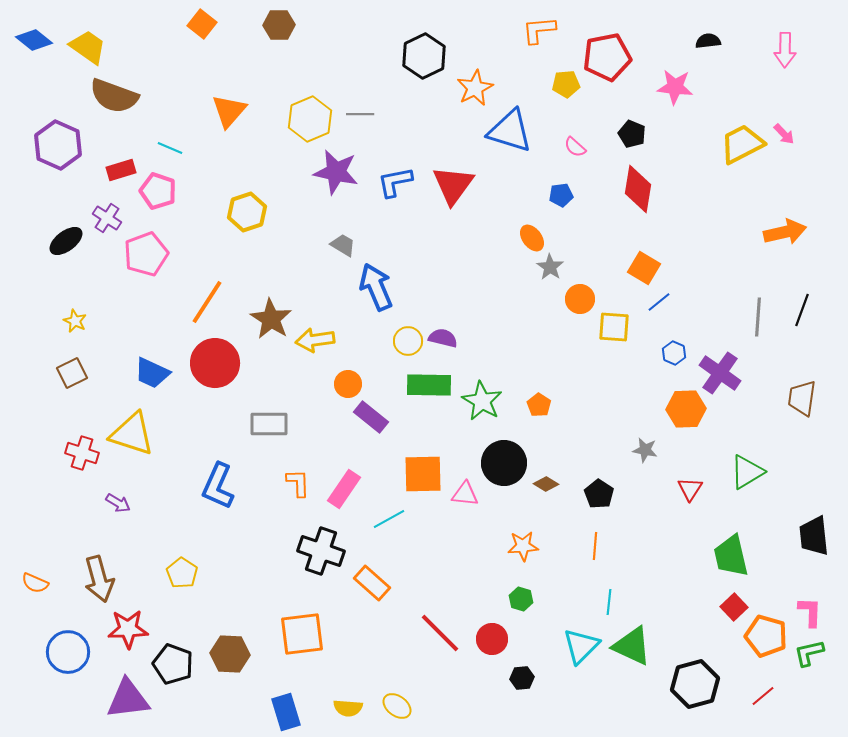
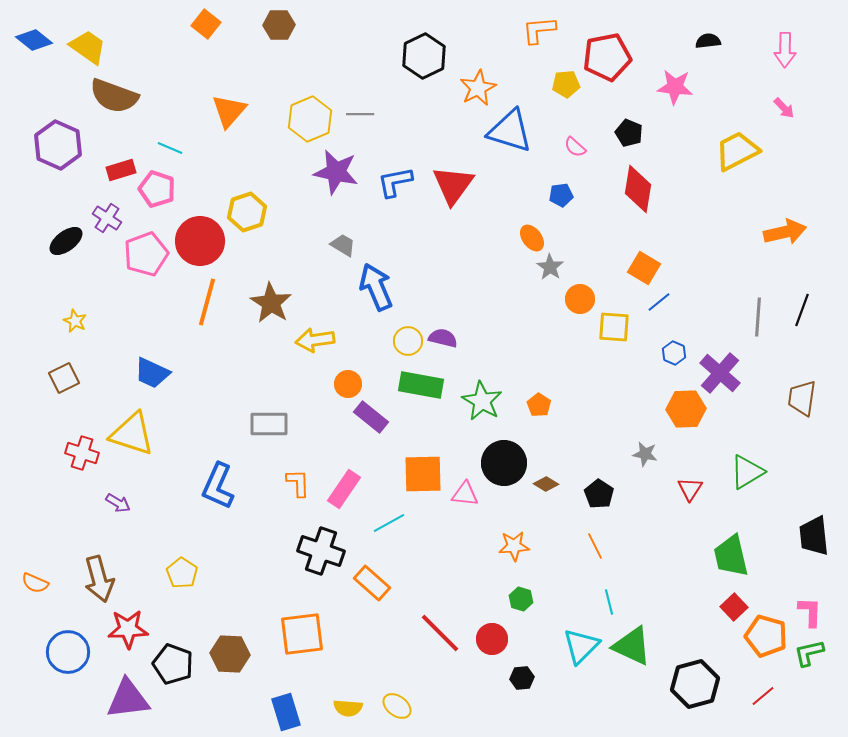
orange square at (202, 24): moved 4 px right
orange star at (475, 88): moved 3 px right
black pentagon at (632, 134): moved 3 px left, 1 px up
pink arrow at (784, 134): moved 26 px up
yellow trapezoid at (742, 144): moved 5 px left, 7 px down
pink pentagon at (158, 191): moved 1 px left, 2 px up
orange line at (207, 302): rotated 18 degrees counterclockwise
brown star at (271, 319): moved 16 px up
red circle at (215, 363): moved 15 px left, 122 px up
brown square at (72, 373): moved 8 px left, 5 px down
purple cross at (720, 373): rotated 6 degrees clockwise
green rectangle at (429, 385): moved 8 px left; rotated 9 degrees clockwise
gray star at (645, 450): moved 4 px down
cyan line at (389, 519): moved 4 px down
orange star at (523, 546): moved 9 px left
orange line at (595, 546): rotated 32 degrees counterclockwise
cyan line at (609, 602): rotated 20 degrees counterclockwise
